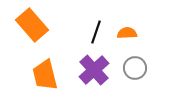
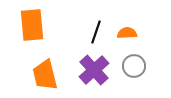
orange rectangle: rotated 36 degrees clockwise
gray circle: moved 1 px left, 2 px up
